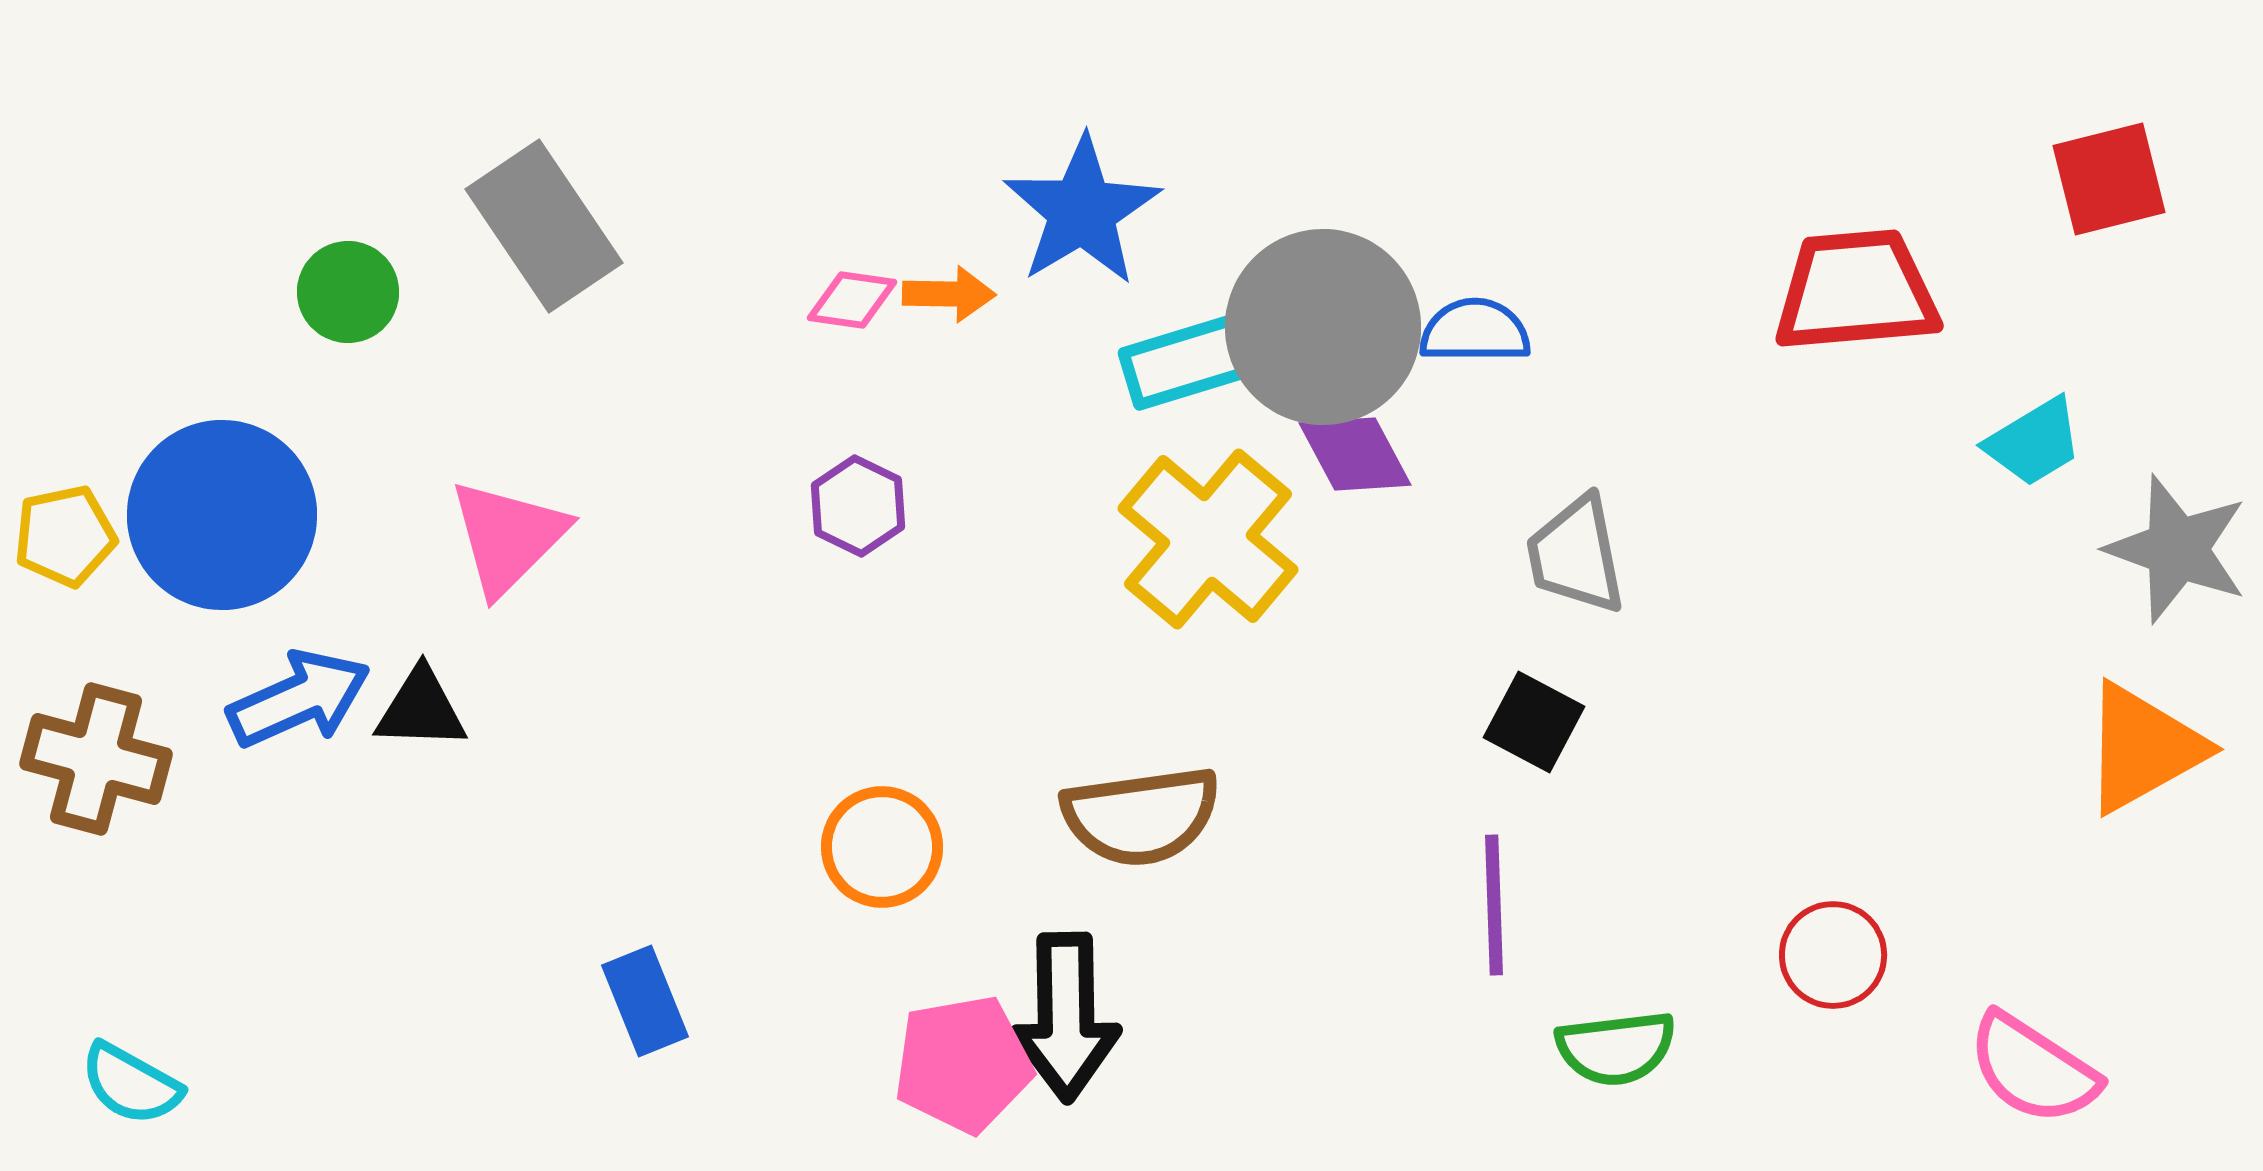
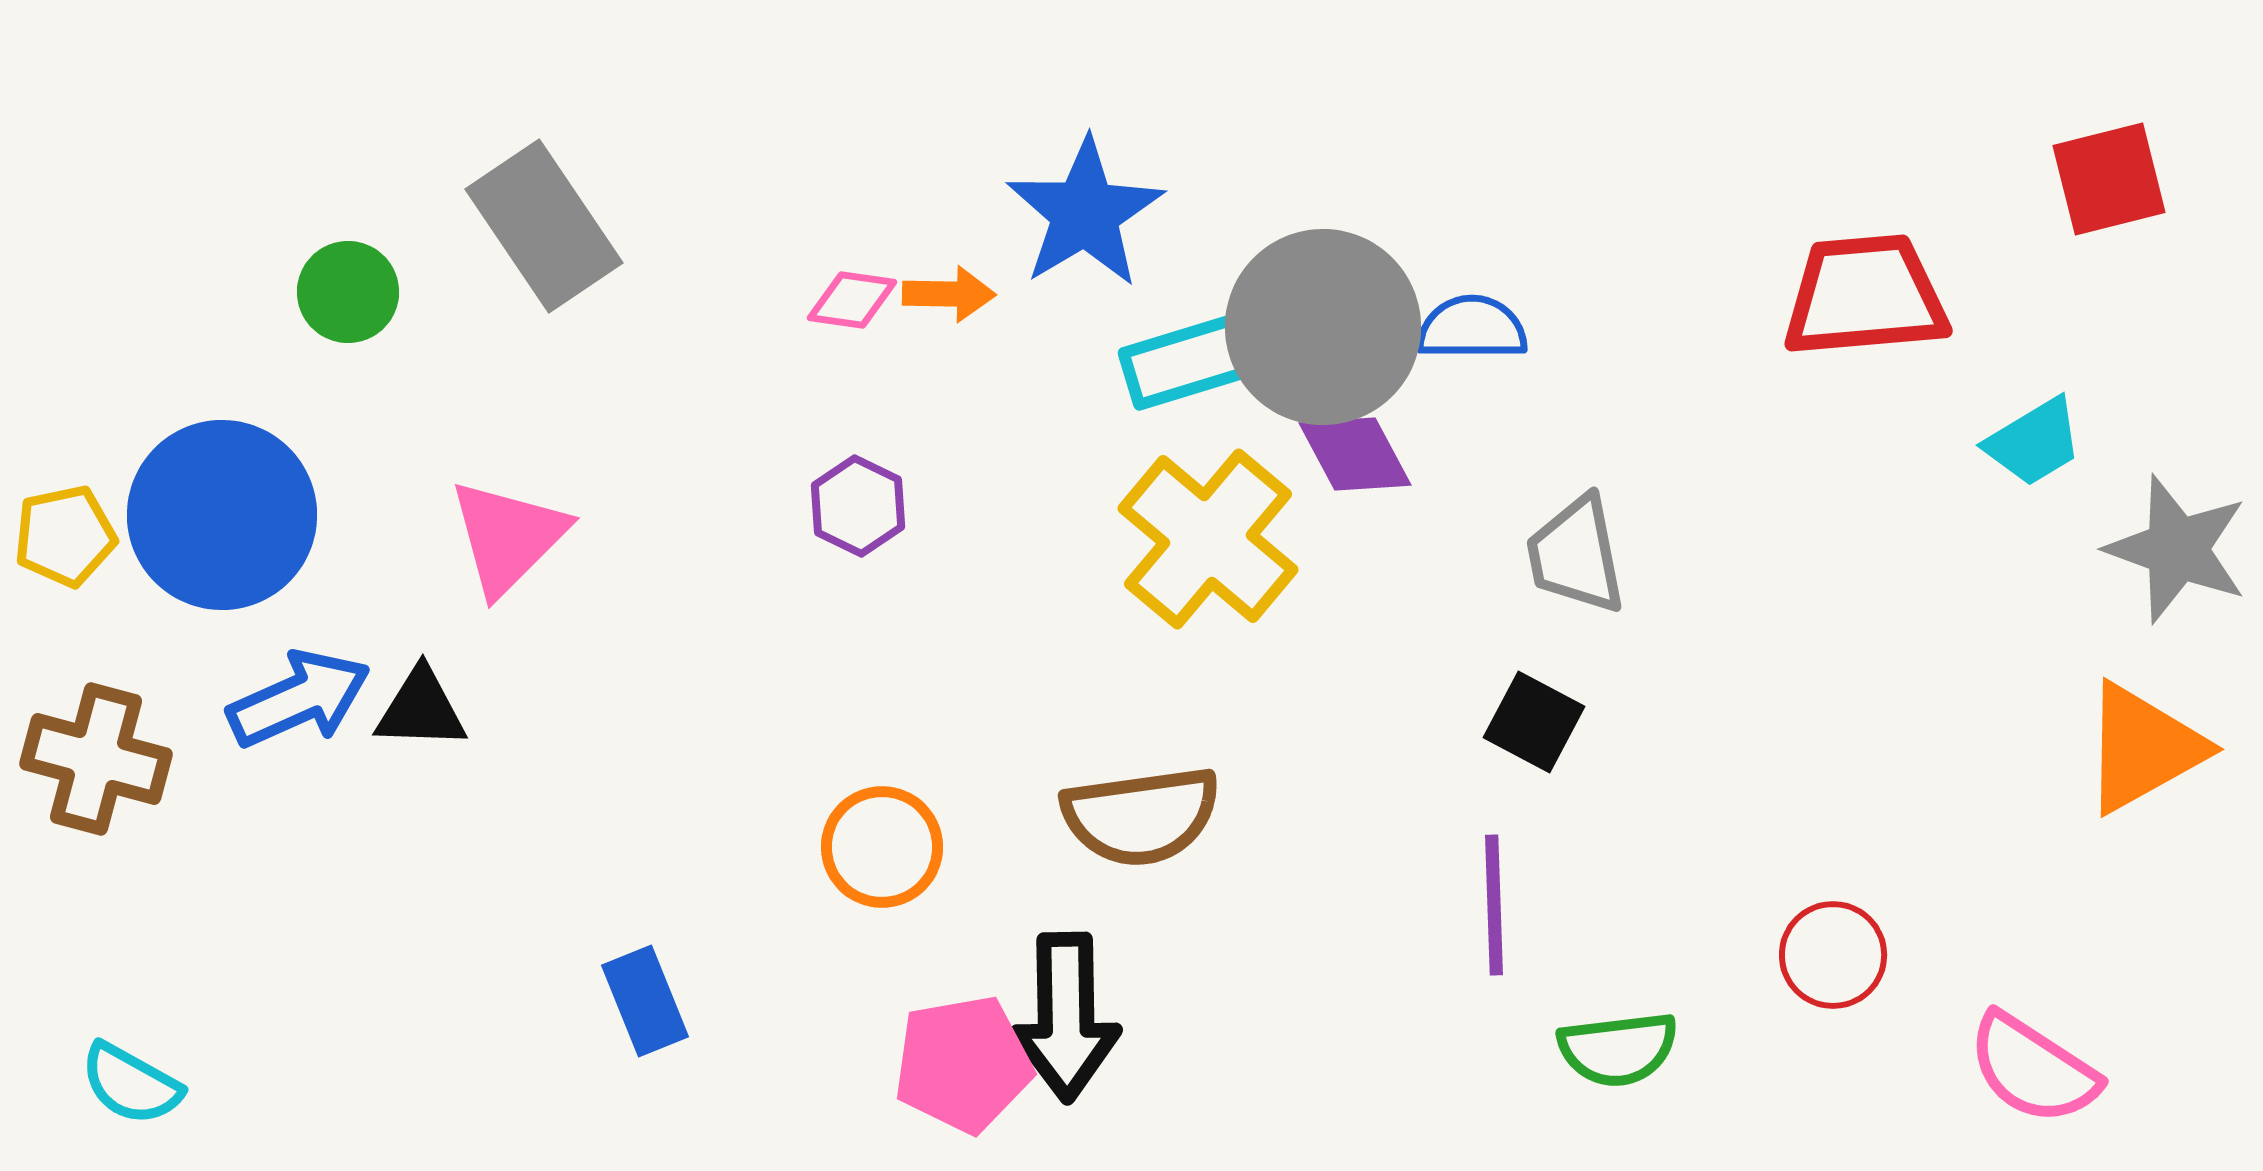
blue star: moved 3 px right, 2 px down
red trapezoid: moved 9 px right, 5 px down
blue semicircle: moved 3 px left, 3 px up
green semicircle: moved 2 px right, 1 px down
